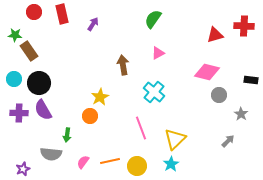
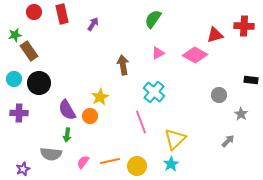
green star: rotated 16 degrees counterclockwise
pink diamond: moved 12 px left, 17 px up; rotated 15 degrees clockwise
purple semicircle: moved 24 px right
pink line: moved 6 px up
